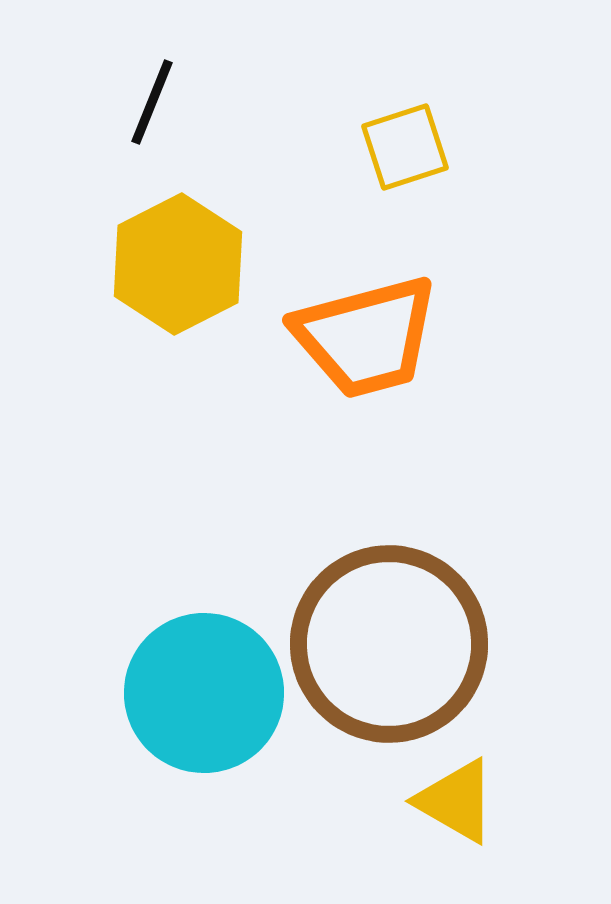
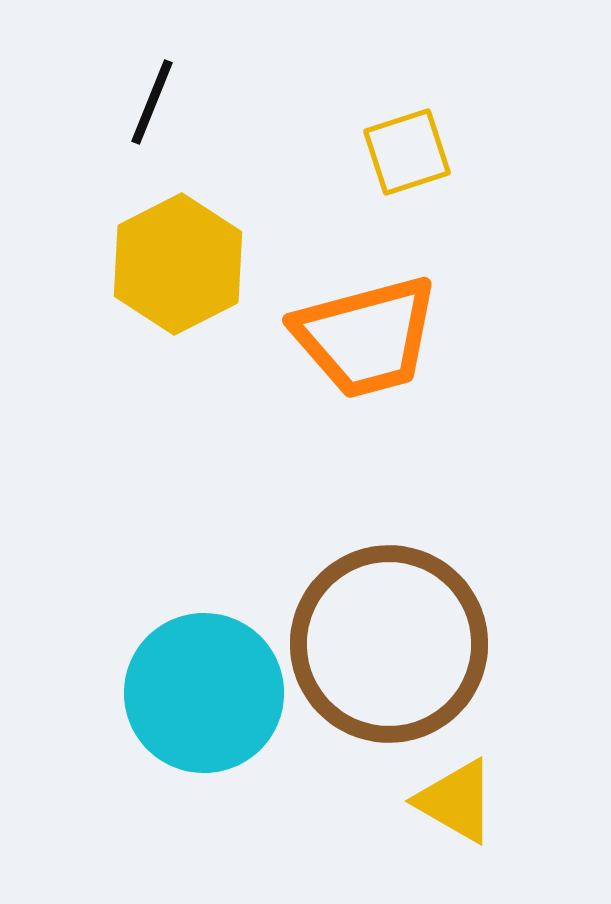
yellow square: moved 2 px right, 5 px down
